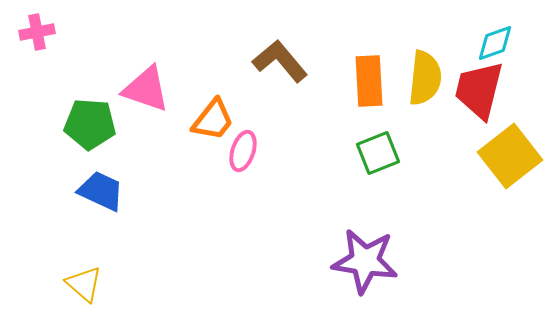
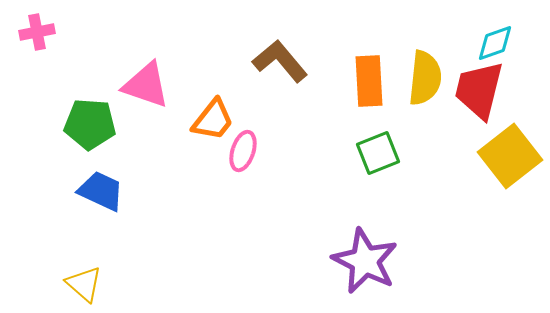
pink triangle: moved 4 px up
purple star: rotated 18 degrees clockwise
